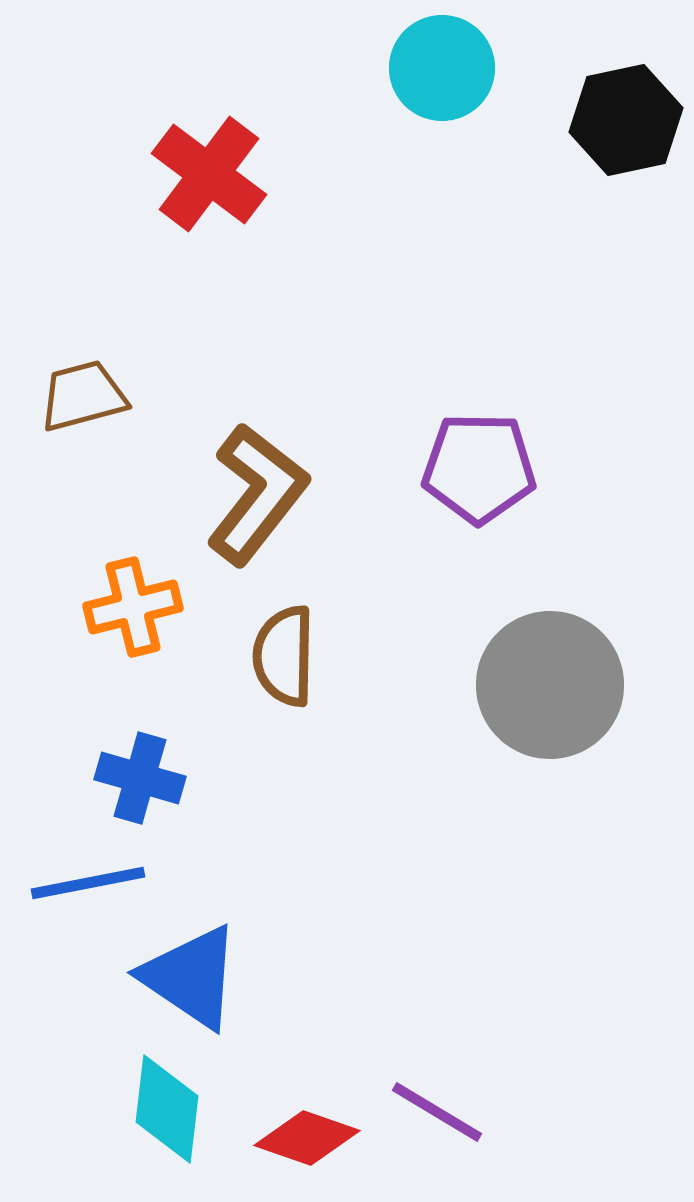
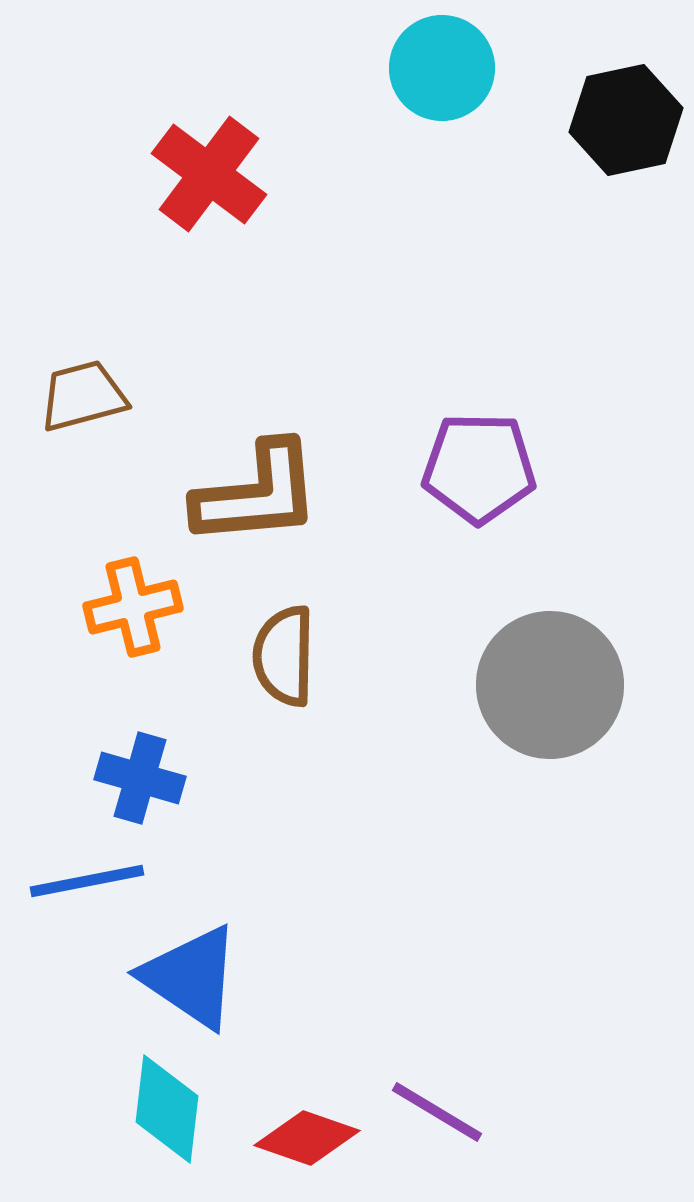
brown L-shape: rotated 47 degrees clockwise
blue line: moved 1 px left, 2 px up
